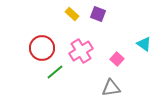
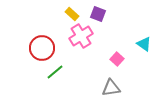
pink cross: moved 15 px up
